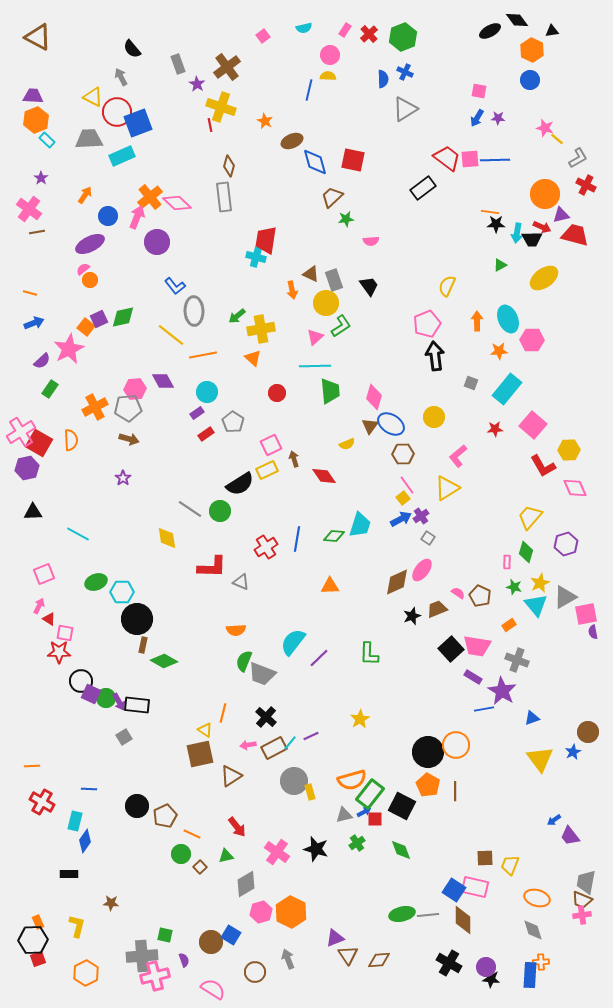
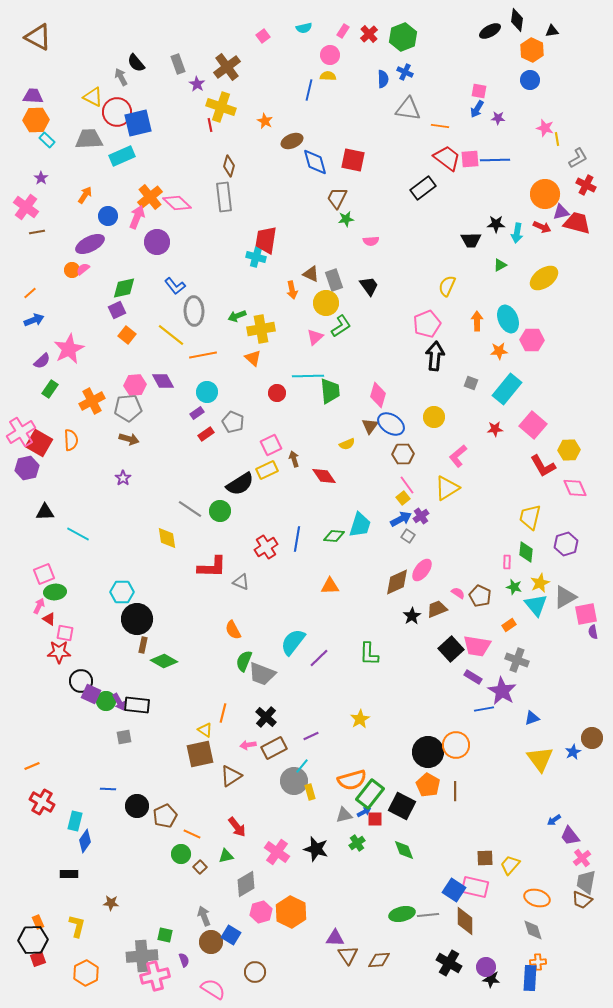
black diamond at (517, 20): rotated 45 degrees clockwise
pink rectangle at (345, 30): moved 2 px left, 1 px down
black semicircle at (132, 49): moved 4 px right, 14 px down
gray triangle at (405, 109): moved 3 px right; rotated 40 degrees clockwise
blue arrow at (477, 118): moved 9 px up
orange hexagon at (36, 120): rotated 20 degrees clockwise
blue square at (138, 123): rotated 8 degrees clockwise
yellow line at (557, 139): rotated 40 degrees clockwise
brown trapezoid at (332, 197): moved 5 px right, 1 px down; rotated 20 degrees counterclockwise
pink cross at (29, 209): moved 3 px left, 2 px up
orange line at (490, 212): moved 50 px left, 86 px up
purple triangle at (561, 215): moved 3 px up
red trapezoid at (575, 235): moved 2 px right, 12 px up
black trapezoid at (532, 239): moved 61 px left, 1 px down
orange circle at (90, 280): moved 18 px left, 10 px up
orange line at (30, 293): rotated 56 degrees counterclockwise
green arrow at (237, 316): rotated 18 degrees clockwise
green diamond at (123, 317): moved 1 px right, 29 px up
purple square at (99, 319): moved 18 px right, 9 px up
blue arrow at (34, 323): moved 3 px up
orange square at (86, 327): moved 41 px right, 8 px down
black arrow at (435, 356): rotated 12 degrees clockwise
cyan line at (315, 366): moved 7 px left, 10 px down
pink hexagon at (135, 389): moved 4 px up
pink diamond at (374, 397): moved 4 px right, 2 px up
orange cross at (95, 407): moved 3 px left, 6 px up
gray pentagon at (233, 422): rotated 10 degrees counterclockwise
black triangle at (33, 512): moved 12 px right
yellow trapezoid at (530, 517): rotated 28 degrees counterclockwise
gray square at (428, 538): moved 20 px left, 2 px up
green diamond at (526, 552): rotated 10 degrees counterclockwise
green ellipse at (96, 582): moved 41 px left, 10 px down; rotated 15 degrees clockwise
black star at (412, 616): rotated 12 degrees counterclockwise
orange semicircle at (236, 630): moved 3 px left; rotated 66 degrees clockwise
green circle at (106, 698): moved 3 px down
brown circle at (588, 732): moved 4 px right, 6 px down
gray square at (124, 737): rotated 21 degrees clockwise
cyan line at (290, 743): moved 12 px right, 23 px down
orange line at (32, 766): rotated 21 degrees counterclockwise
blue line at (89, 789): moved 19 px right
green diamond at (401, 850): moved 3 px right
yellow trapezoid at (510, 865): rotated 20 degrees clockwise
pink cross at (582, 915): moved 57 px up; rotated 30 degrees counterclockwise
brown diamond at (463, 920): moved 2 px right, 1 px down
purple triangle at (335, 938): rotated 24 degrees clockwise
gray arrow at (288, 959): moved 84 px left, 43 px up
orange cross at (541, 962): moved 3 px left
blue rectangle at (530, 975): moved 3 px down
